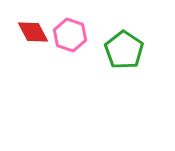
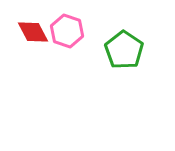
pink hexagon: moved 3 px left, 4 px up
